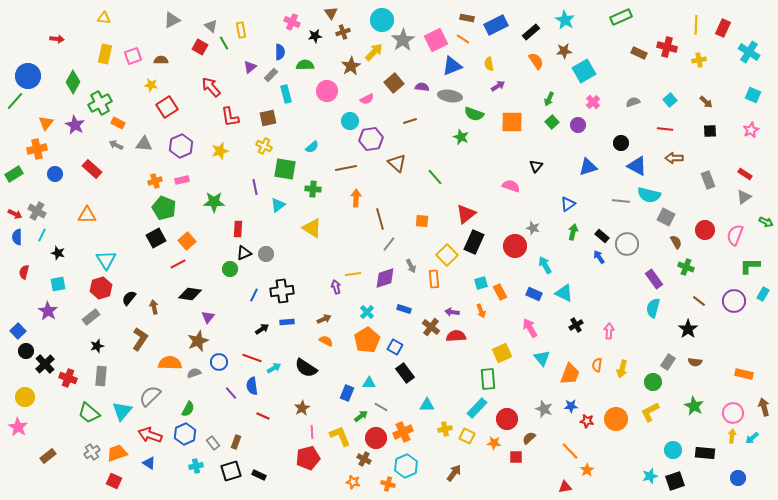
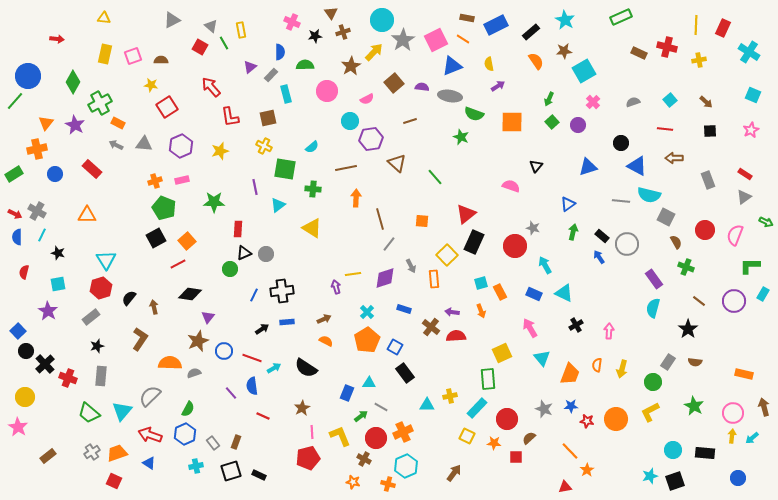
blue circle at (219, 362): moved 5 px right, 11 px up
yellow cross at (445, 429): moved 5 px right, 33 px up
